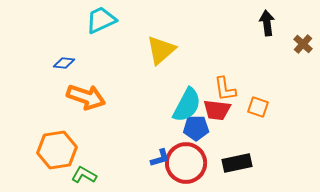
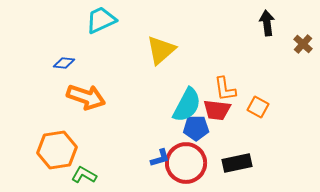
orange square: rotated 10 degrees clockwise
